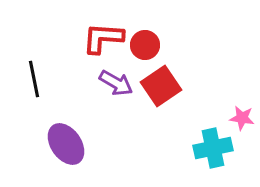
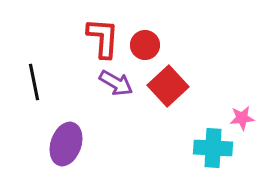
red L-shape: rotated 90 degrees clockwise
black line: moved 3 px down
red square: moved 7 px right; rotated 9 degrees counterclockwise
pink star: rotated 15 degrees counterclockwise
purple ellipse: rotated 54 degrees clockwise
cyan cross: rotated 15 degrees clockwise
